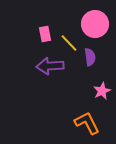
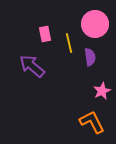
yellow line: rotated 30 degrees clockwise
purple arrow: moved 18 px left; rotated 44 degrees clockwise
orange L-shape: moved 5 px right, 1 px up
